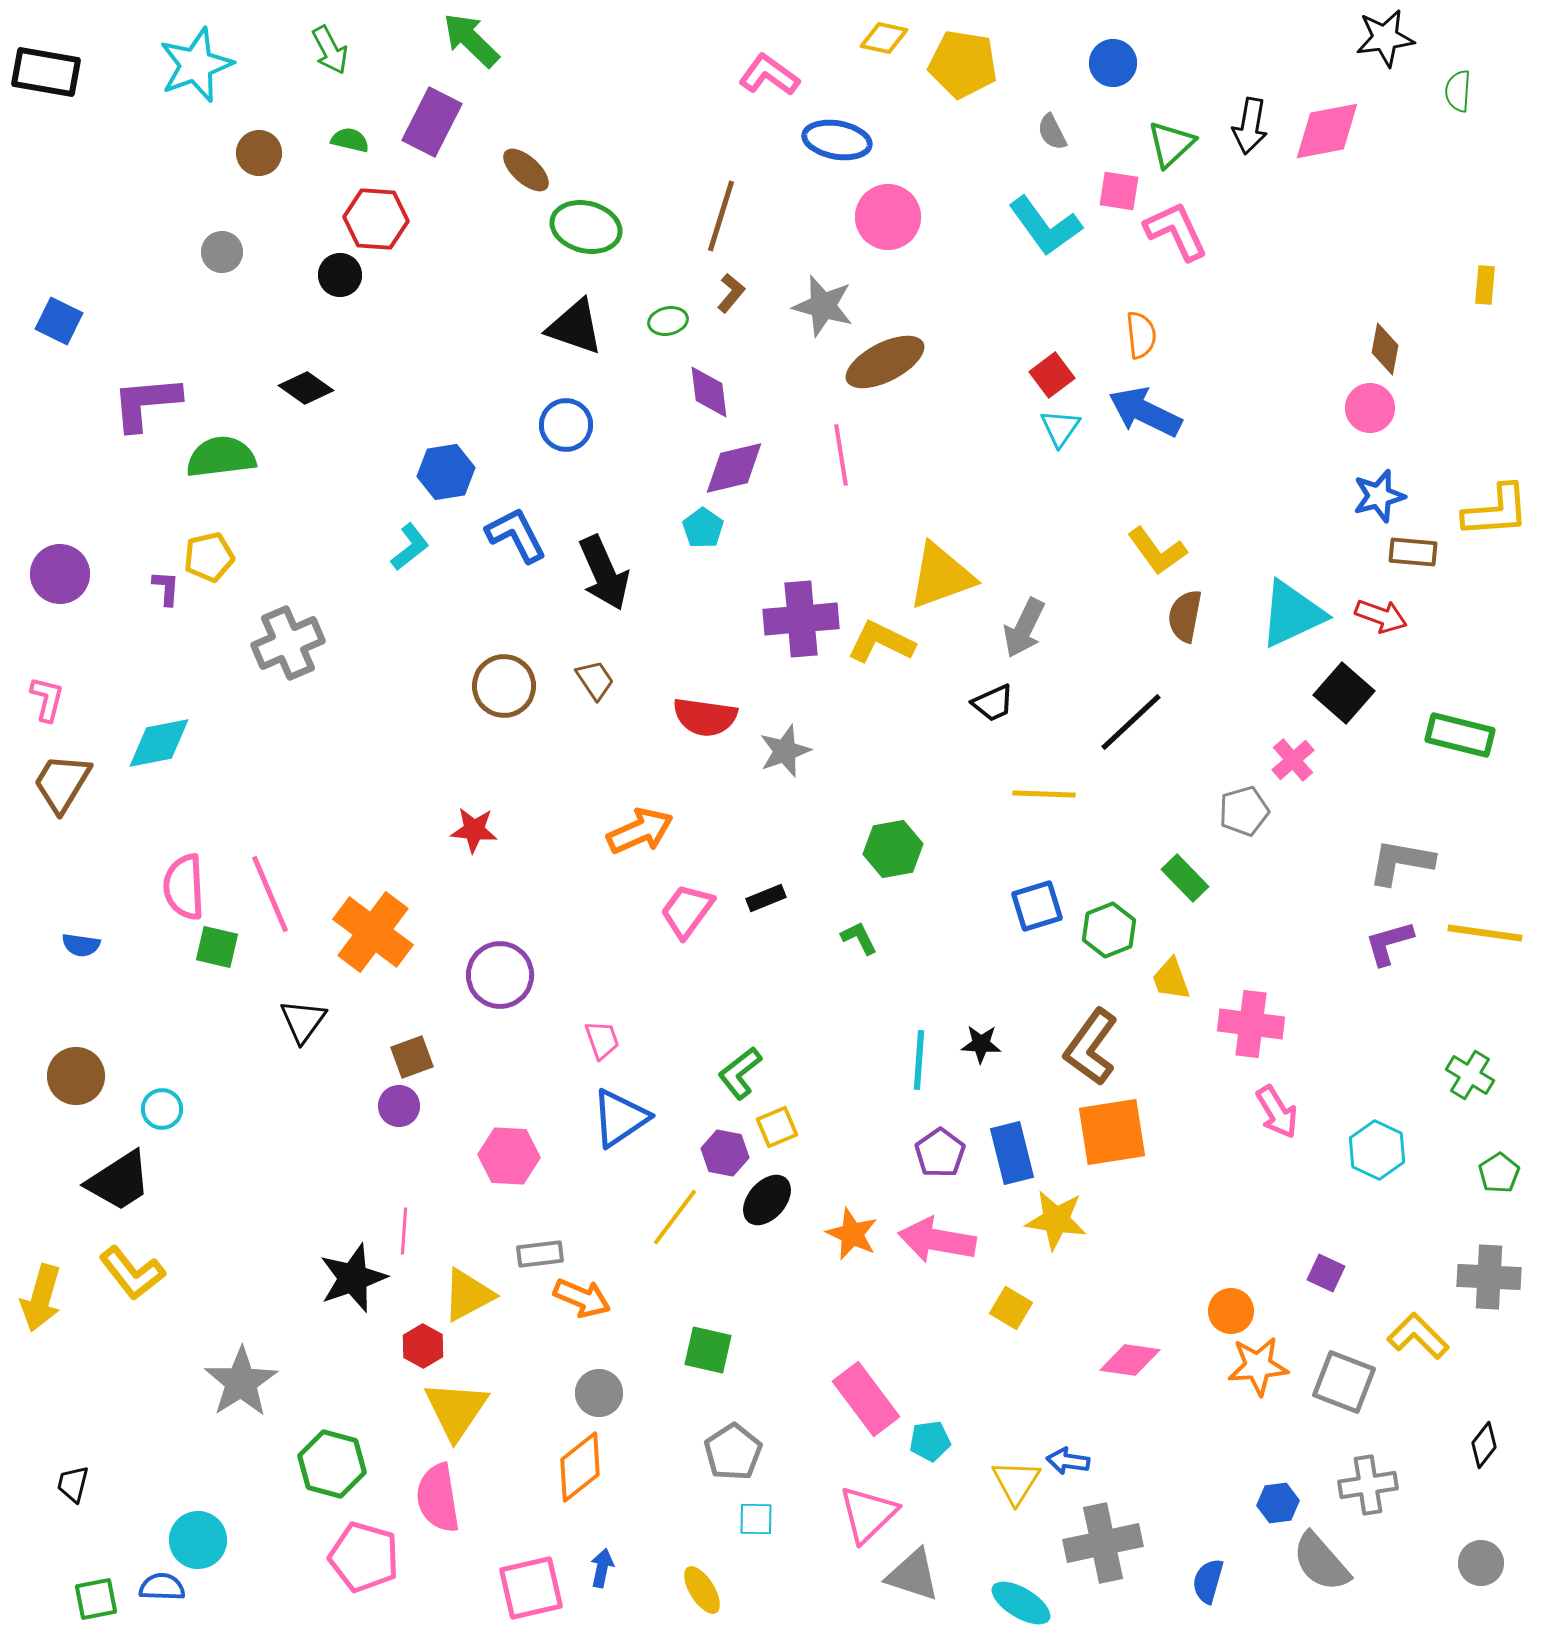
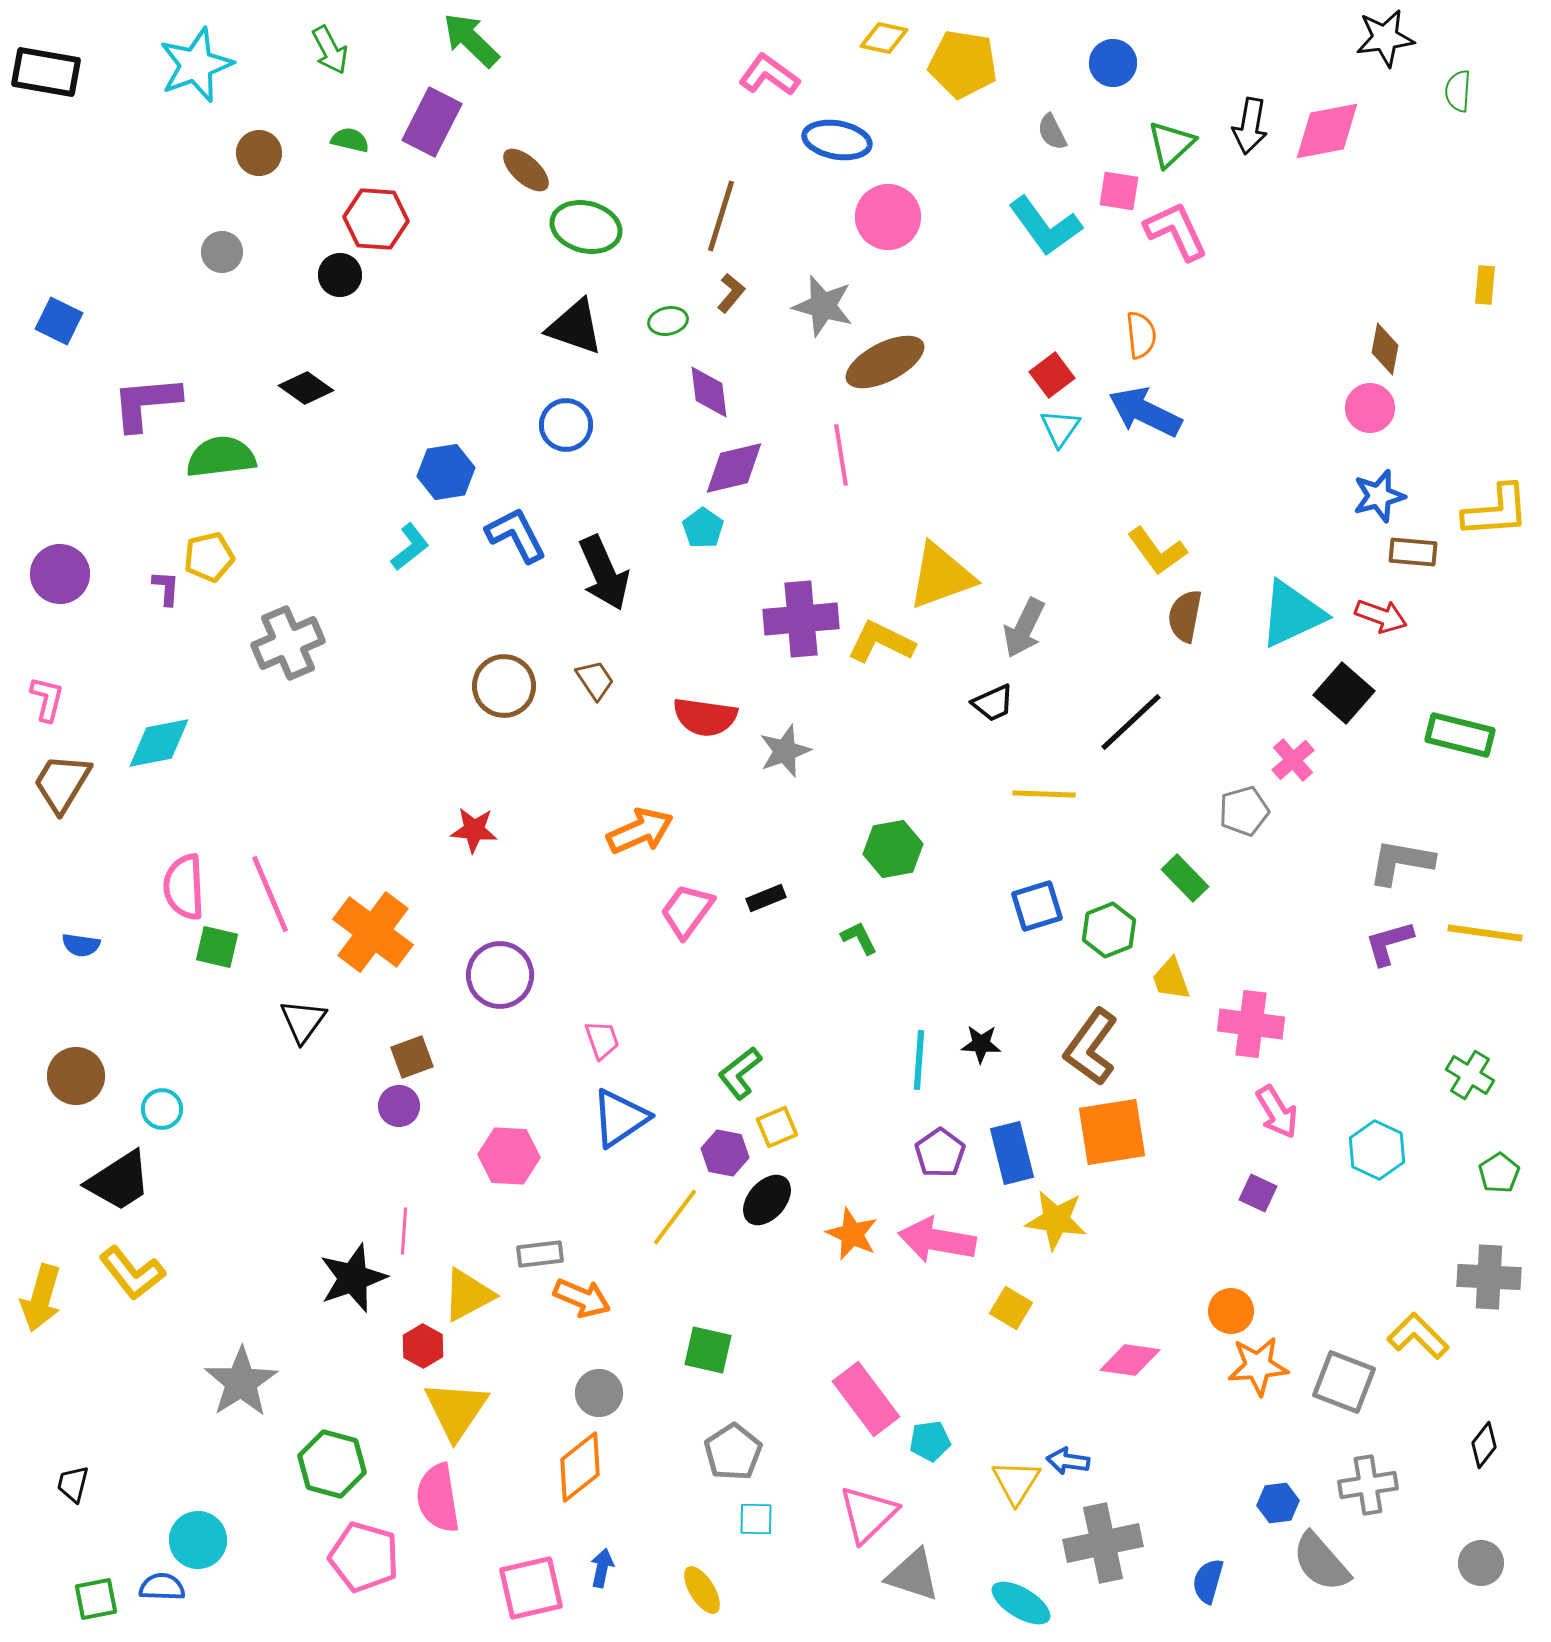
purple square at (1326, 1273): moved 68 px left, 80 px up
